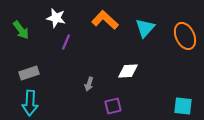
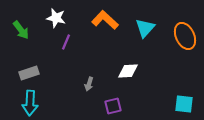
cyan square: moved 1 px right, 2 px up
